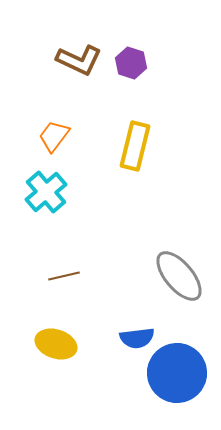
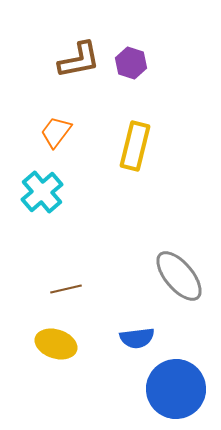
brown L-shape: rotated 36 degrees counterclockwise
orange trapezoid: moved 2 px right, 4 px up
cyan cross: moved 4 px left
brown line: moved 2 px right, 13 px down
blue circle: moved 1 px left, 16 px down
